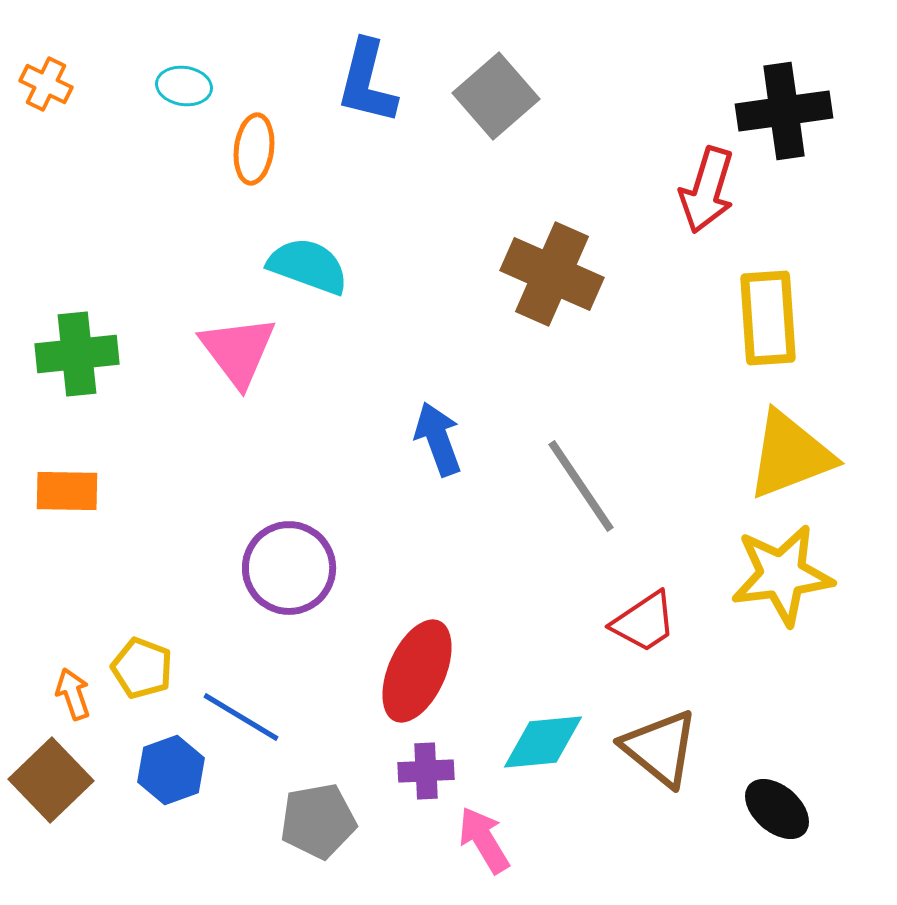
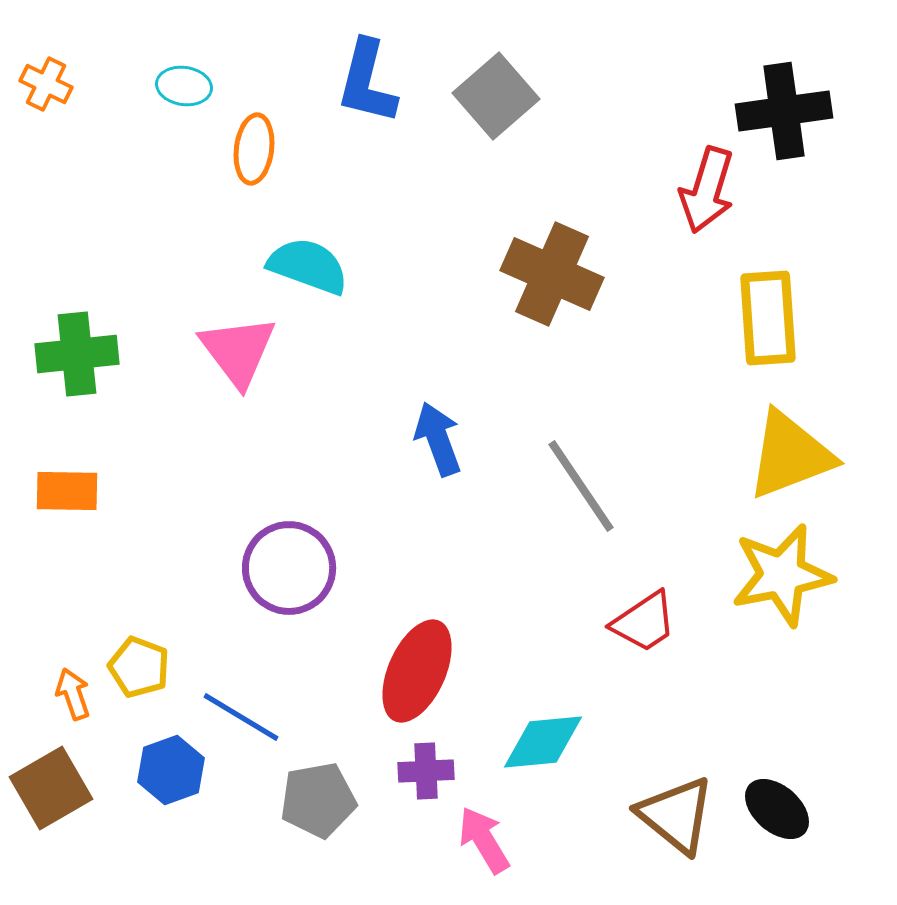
yellow star: rotated 4 degrees counterclockwise
yellow pentagon: moved 3 px left, 1 px up
brown triangle: moved 16 px right, 67 px down
brown square: moved 8 px down; rotated 14 degrees clockwise
gray pentagon: moved 21 px up
